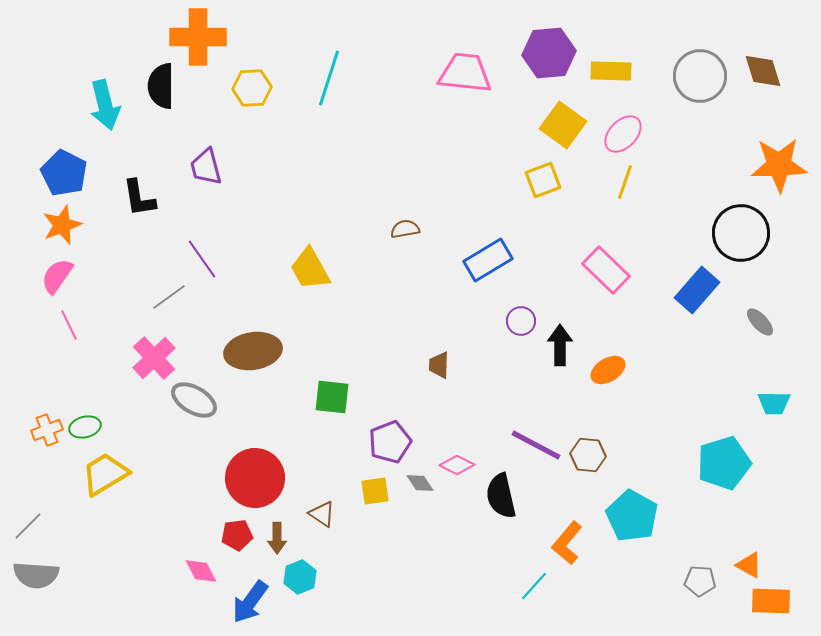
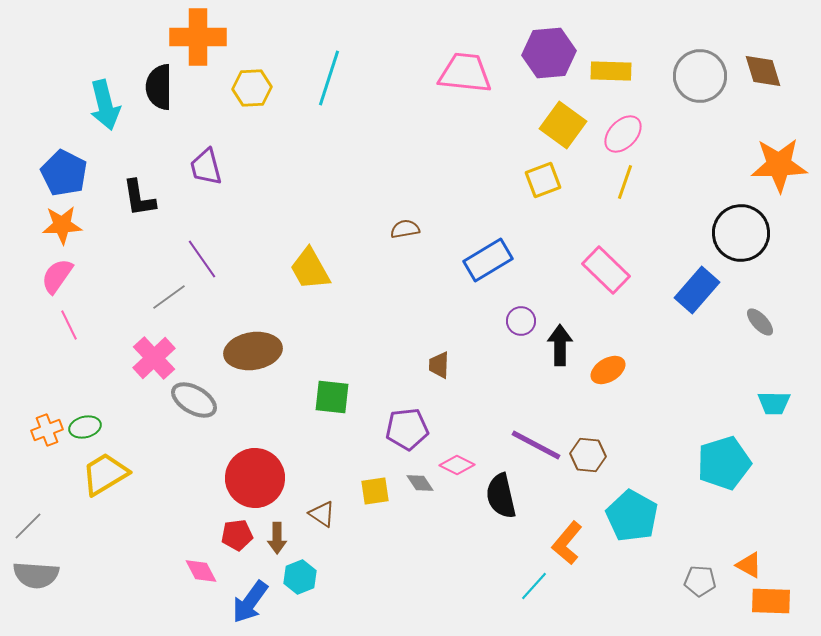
black semicircle at (161, 86): moved 2 px left, 1 px down
orange star at (62, 225): rotated 18 degrees clockwise
purple pentagon at (390, 442): moved 17 px right, 13 px up; rotated 15 degrees clockwise
